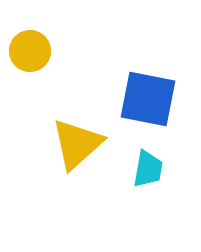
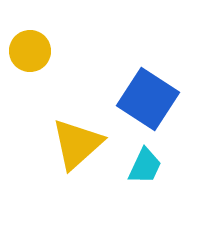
blue square: rotated 22 degrees clockwise
cyan trapezoid: moved 3 px left, 3 px up; rotated 15 degrees clockwise
